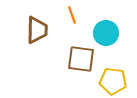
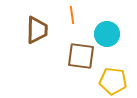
orange line: rotated 12 degrees clockwise
cyan circle: moved 1 px right, 1 px down
brown square: moved 3 px up
